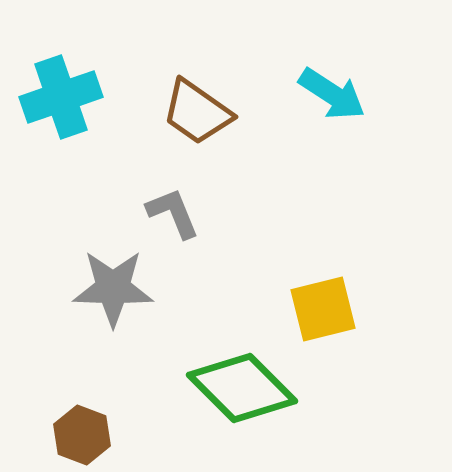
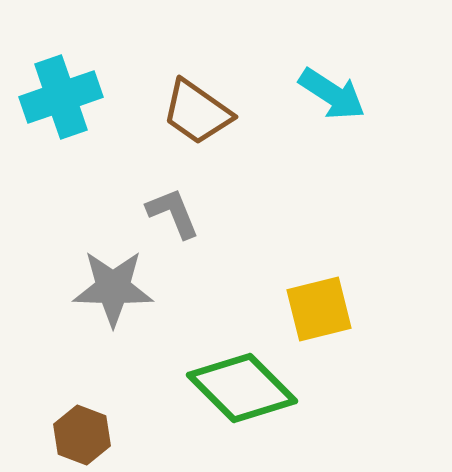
yellow square: moved 4 px left
